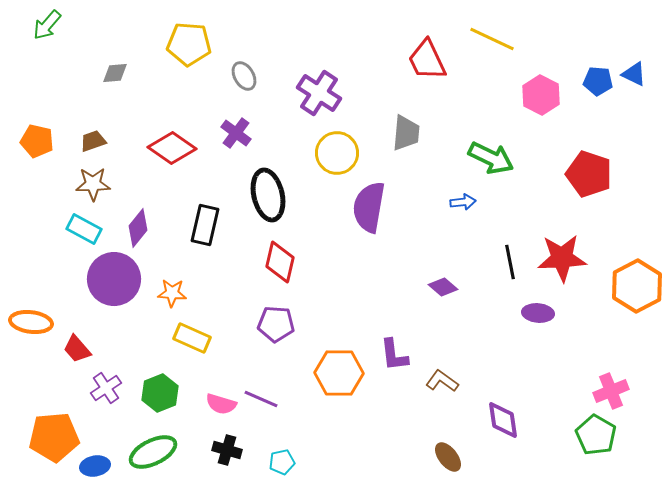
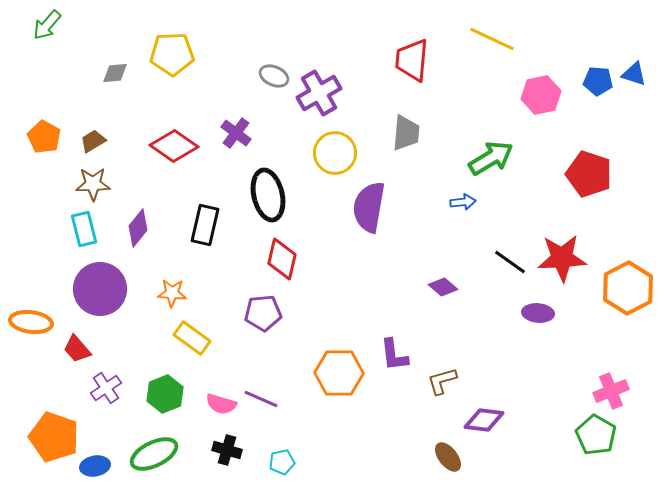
yellow pentagon at (189, 44): moved 17 px left, 10 px down; rotated 6 degrees counterclockwise
red trapezoid at (427, 60): moved 15 px left; rotated 30 degrees clockwise
blue triangle at (634, 74): rotated 8 degrees counterclockwise
gray ellipse at (244, 76): moved 30 px right; rotated 36 degrees counterclockwise
purple cross at (319, 93): rotated 27 degrees clockwise
pink hexagon at (541, 95): rotated 21 degrees clockwise
orange pentagon at (37, 141): moved 7 px right, 4 px up; rotated 16 degrees clockwise
brown trapezoid at (93, 141): rotated 12 degrees counterclockwise
red diamond at (172, 148): moved 2 px right, 2 px up
yellow circle at (337, 153): moved 2 px left
green arrow at (491, 158): rotated 57 degrees counterclockwise
cyan rectangle at (84, 229): rotated 48 degrees clockwise
red diamond at (280, 262): moved 2 px right, 3 px up
black line at (510, 262): rotated 44 degrees counterclockwise
purple circle at (114, 279): moved 14 px left, 10 px down
orange hexagon at (637, 286): moved 9 px left, 2 px down
purple pentagon at (276, 324): moved 13 px left, 11 px up; rotated 9 degrees counterclockwise
yellow rectangle at (192, 338): rotated 12 degrees clockwise
brown L-shape at (442, 381): rotated 52 degrees counterclockwise
green hexagon at (160, 393): moved 5 px right, 1 px down
purple diamond at (503, 420): moved 19 px left; rotated 75 degrees counterclockwise
orange pentagon at (54, 437): rotated 24 degrees clockwise
green ellipse at (153, 452): moved 1 px right, 2 px down
